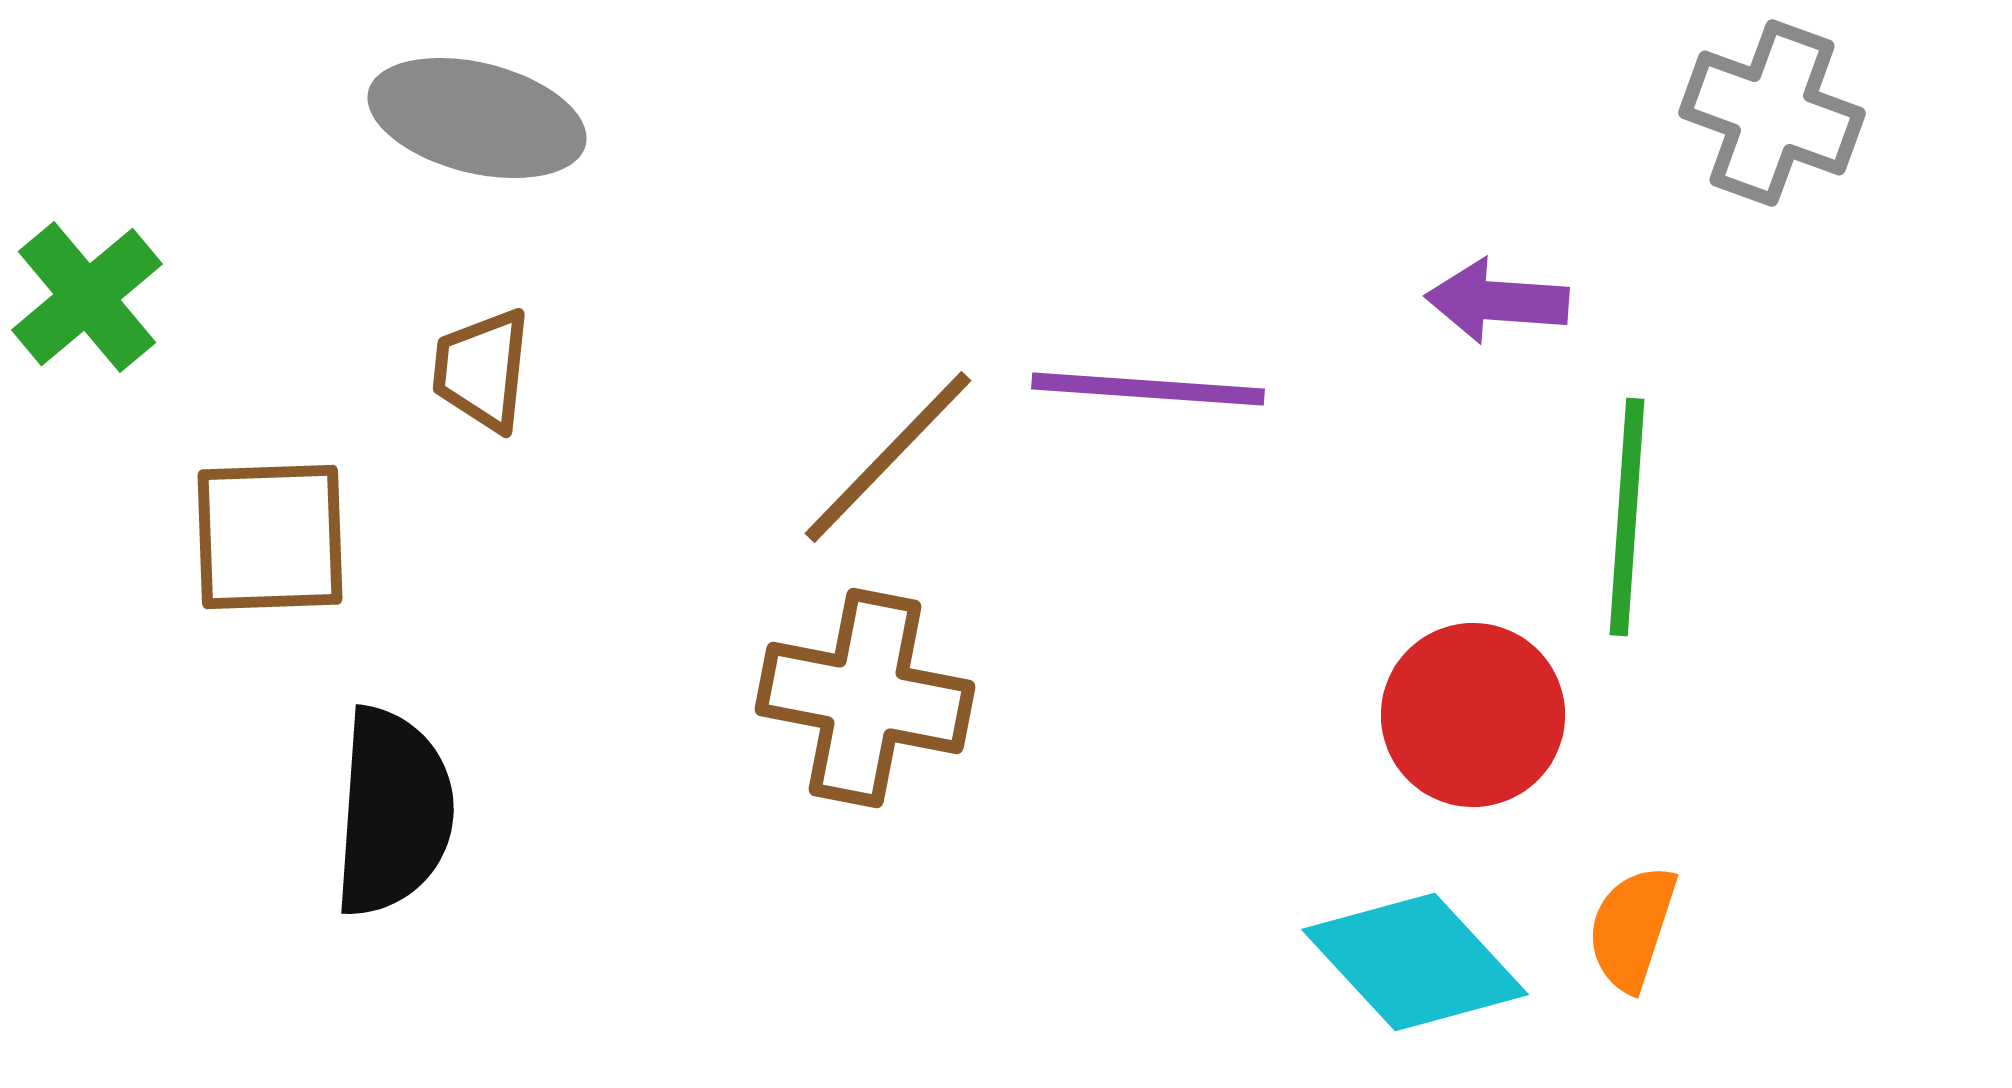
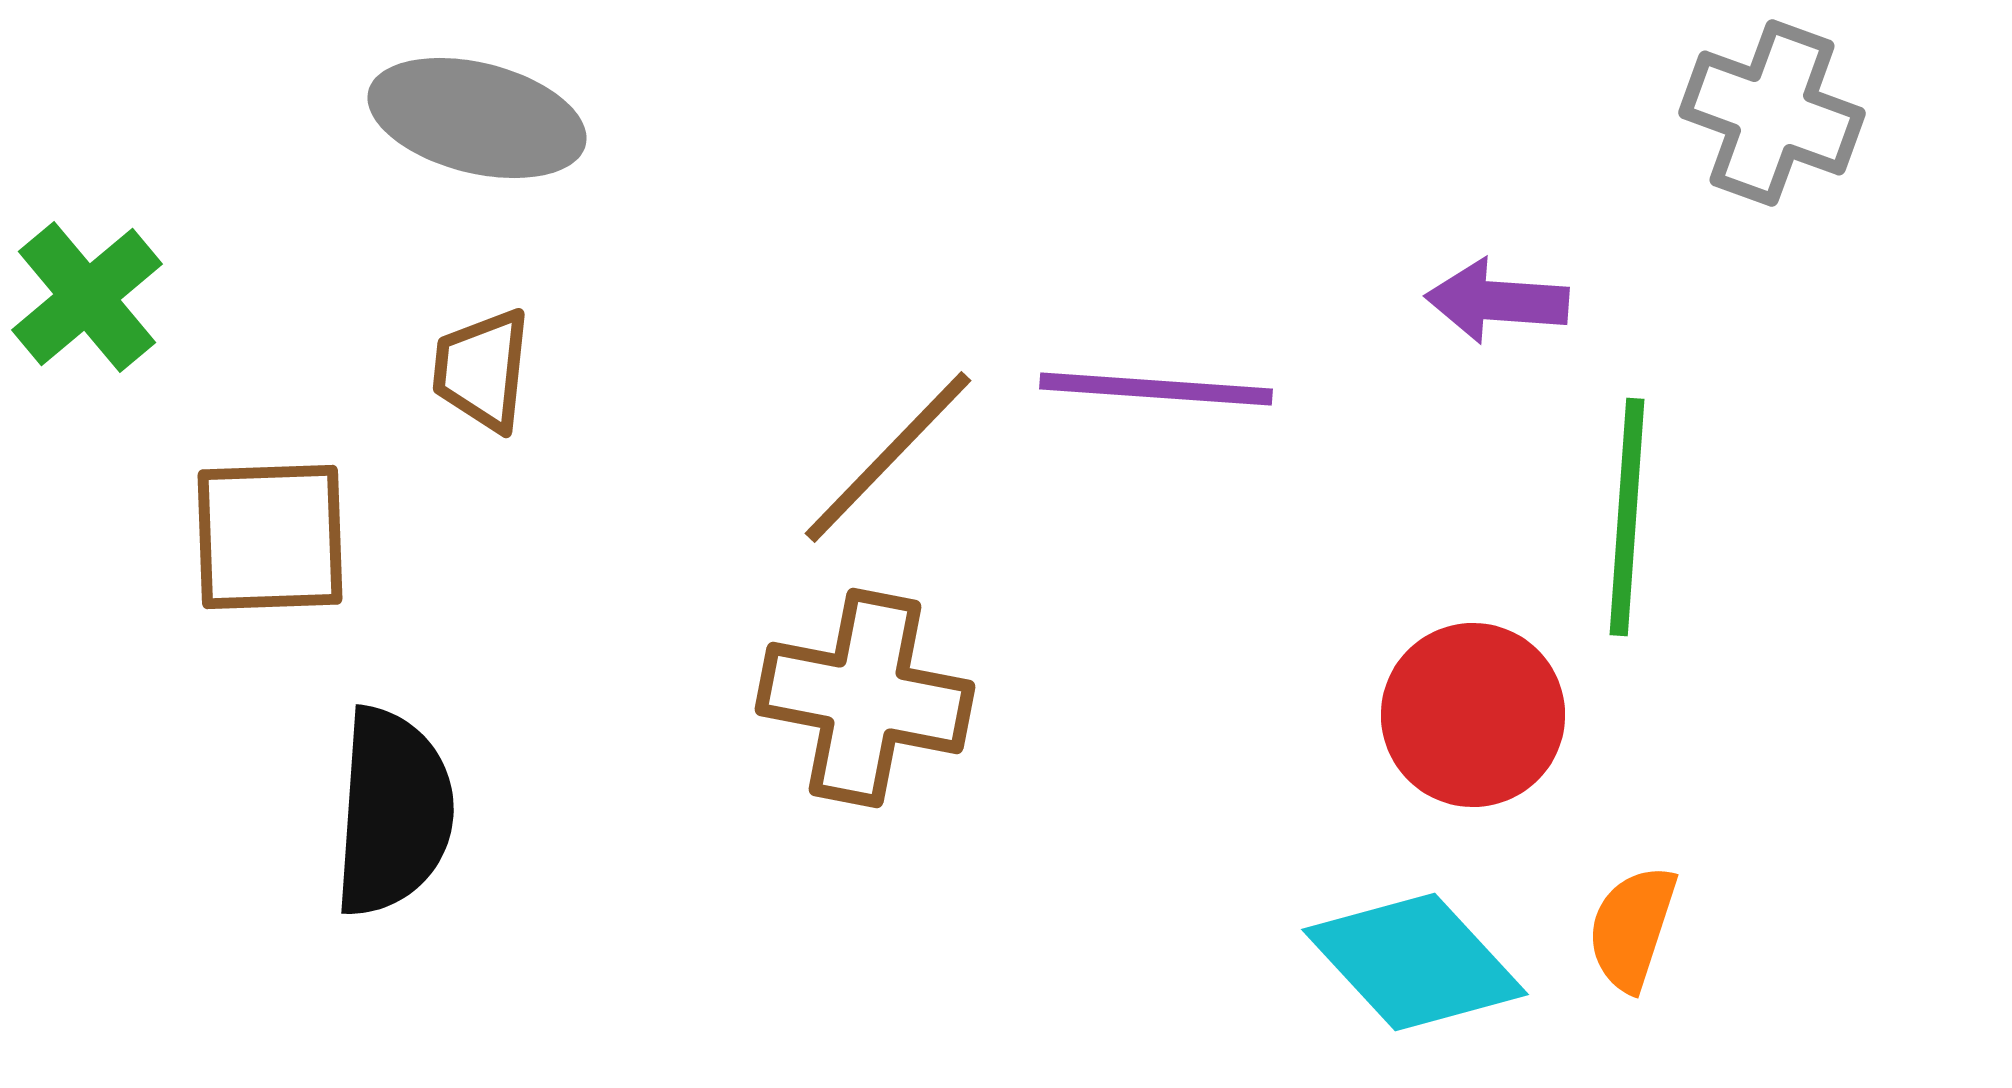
purple line: moved 8 px right
